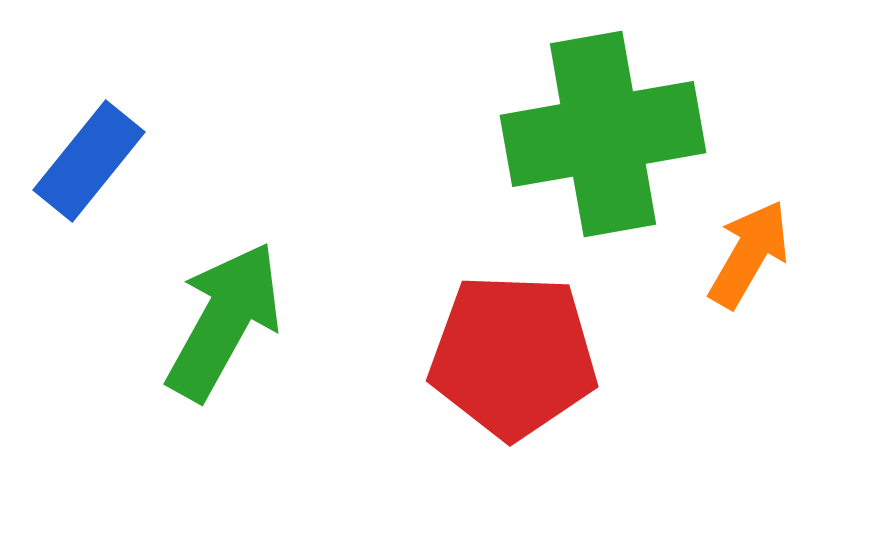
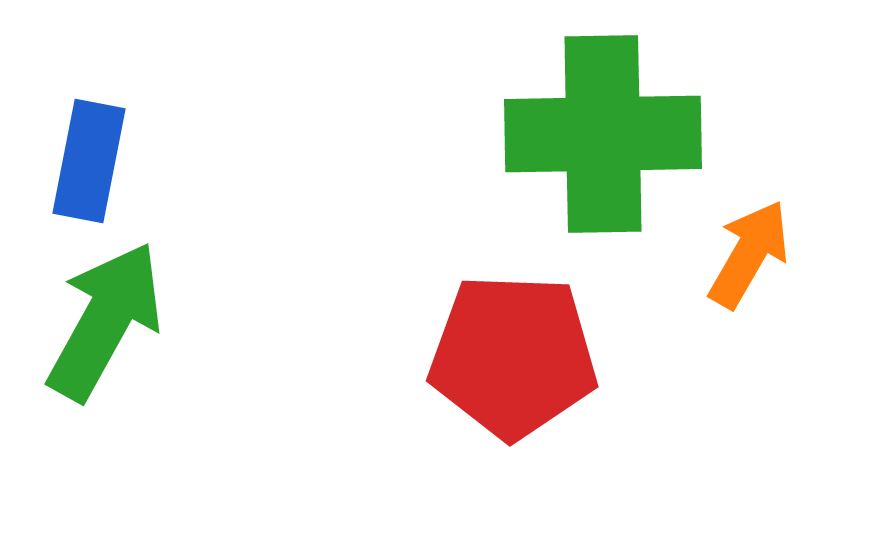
green cross: rotated 9 degrees clockwise
blue rectangle: rotated 28 degrees counterclockwise
green arrow: moved 119 px left
